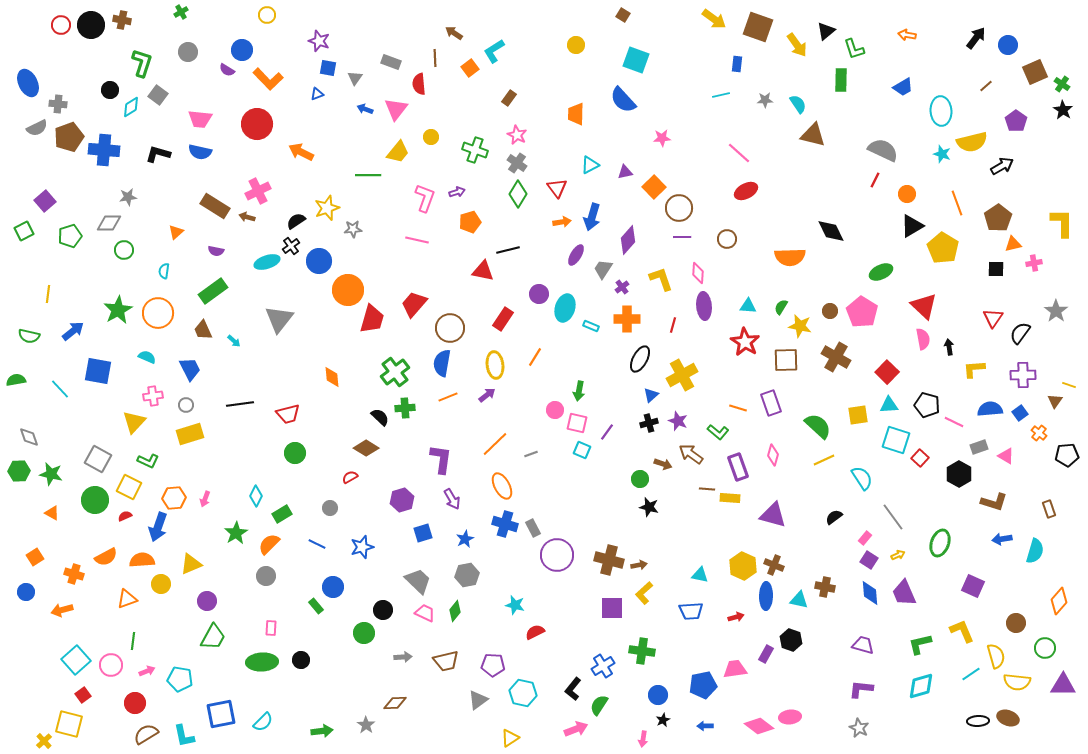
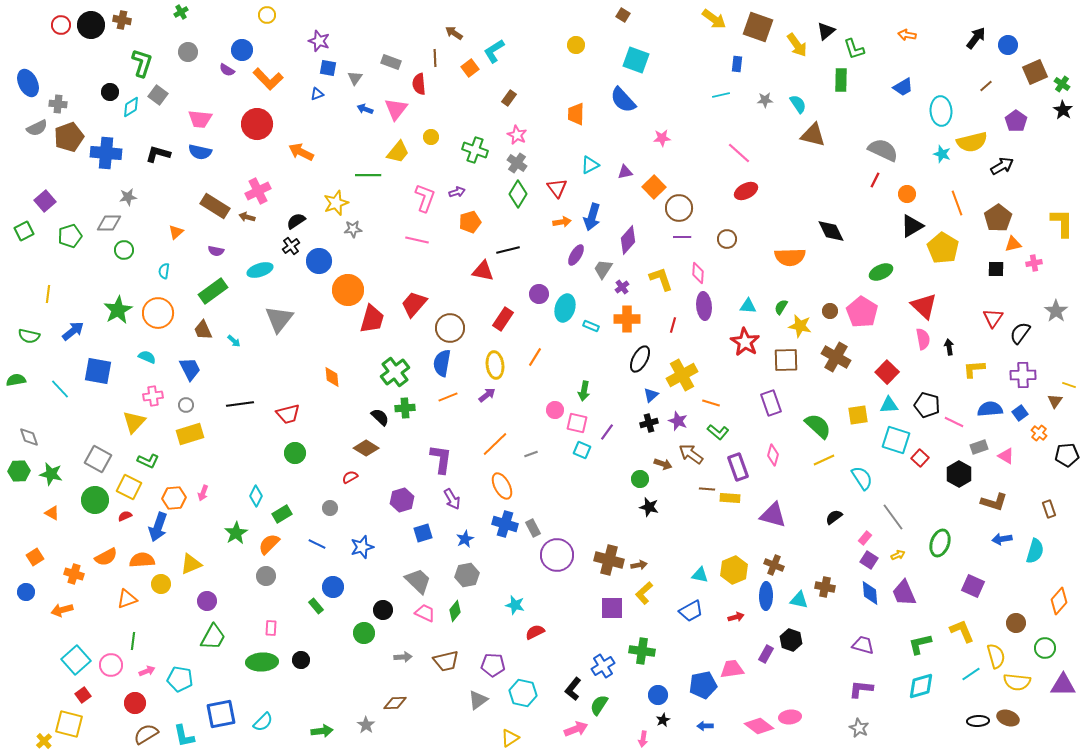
black circle at (110, 90): moved 2 px down
blue cross at (104, 150): moved 2 px right, 3 px down
yellow star at (327, 208): moved 9 px right, 5 px up
cyan ellipse at (267, 262): moved 7 px left, 8 px down
green arrow at (579, 391): moved 5 px right
orange line at (738, 408): moved 27 px left, 5 px up
pink arrow at (205, 499): moved 2 px left, 6 px up
yellow hexagon at (743, 566): moved 9 px left, 4 px down; rotated 12 degrees clockwise
blue trapezoid at (691, 611): rotated 25 degrees counterclockwise
pink trapezoid at (735, 669): moved 3 px left
